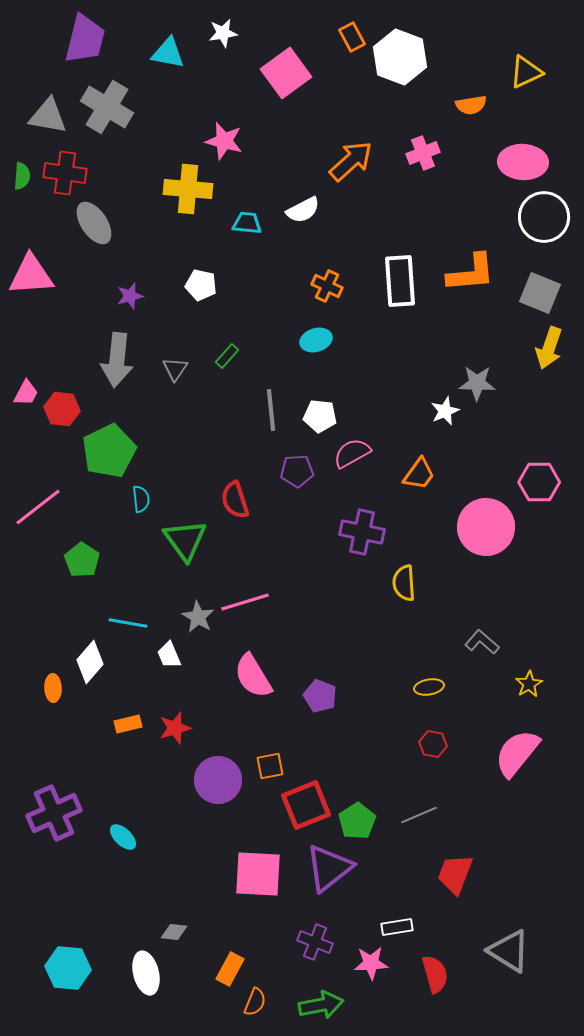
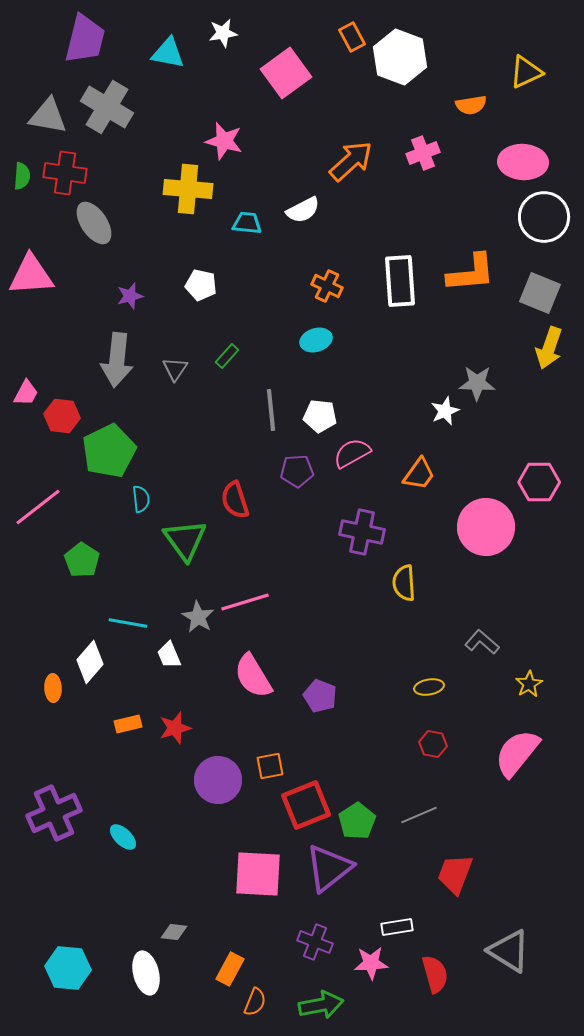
red hexagon at (62, 409): moved 7 px down
